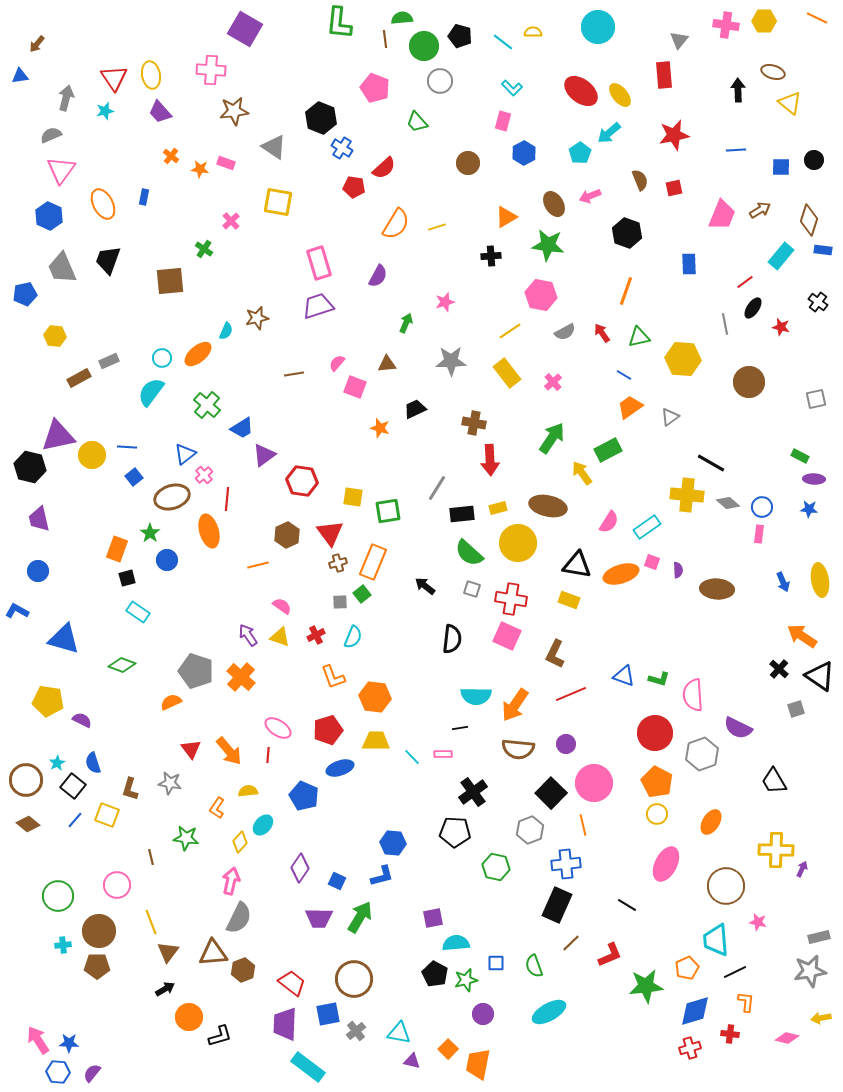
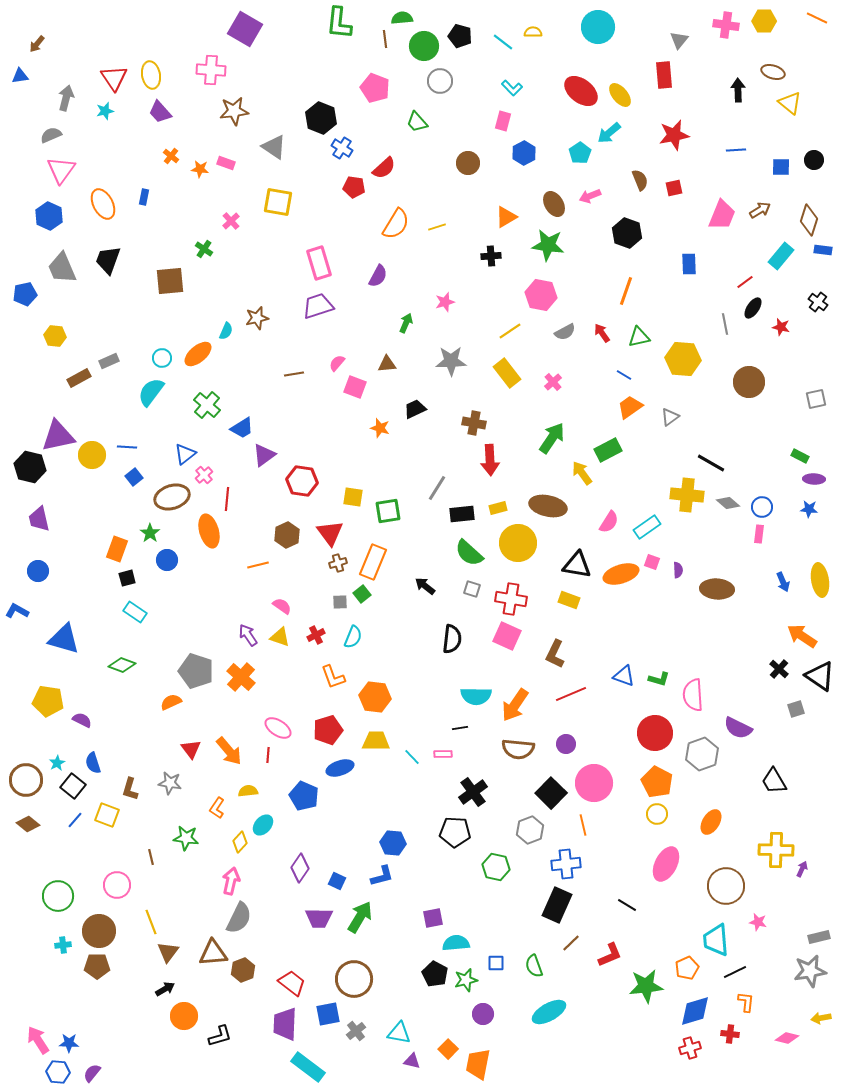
cyan rectangle at (138, 612): moved 3 px left
orange circle at (189, 1017): moved 5 px left, 1 px up
